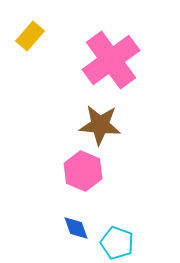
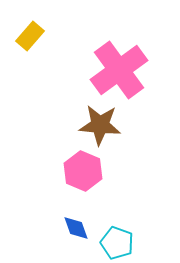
pink cross: moved 8 px right, 10 px down
